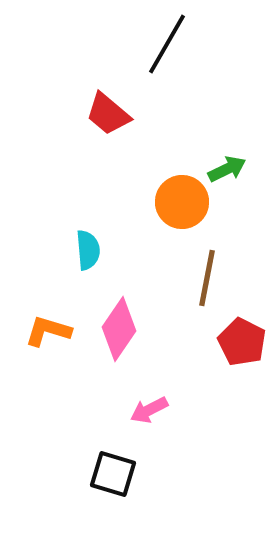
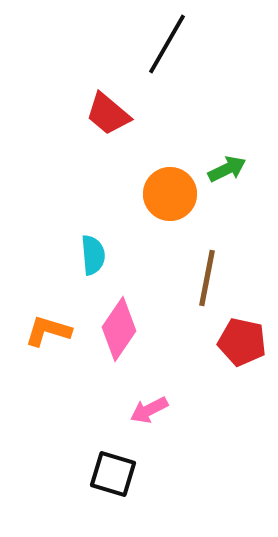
orange circle: moved 12 px left, 8 px up
cyan semicircle: moved 5 px right, 5 px down
red pentagon: rotated 15 degrees counterclockwise
